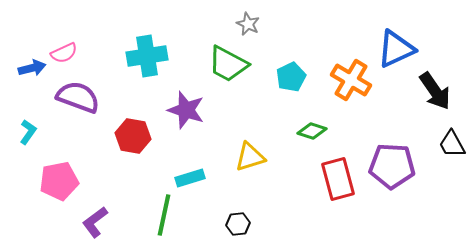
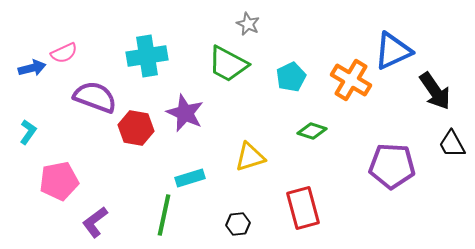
blue triangle: moved 3 px left, 2 px down
purple semicircle: moved 17 px right
purple star: moved 1 px left, 3 px down; rotated 6 degrees clockwise
red hexagon: moved 3 px right, 8 px up
red rectangle: moved 35 px left, 29 px down
